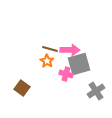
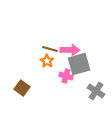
pink cross: moved 2 px down
gray cross: rotated 24 degrees counterclockwise
